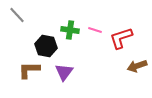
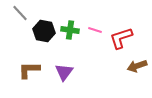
gray line: moved 3 px right, 2 px up
black hexagon: moved 2 px left, 15 px up
